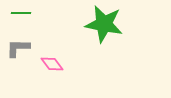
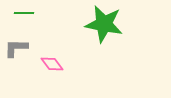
green line: moved 3 px right
gray L-shape: moved 2 px left
